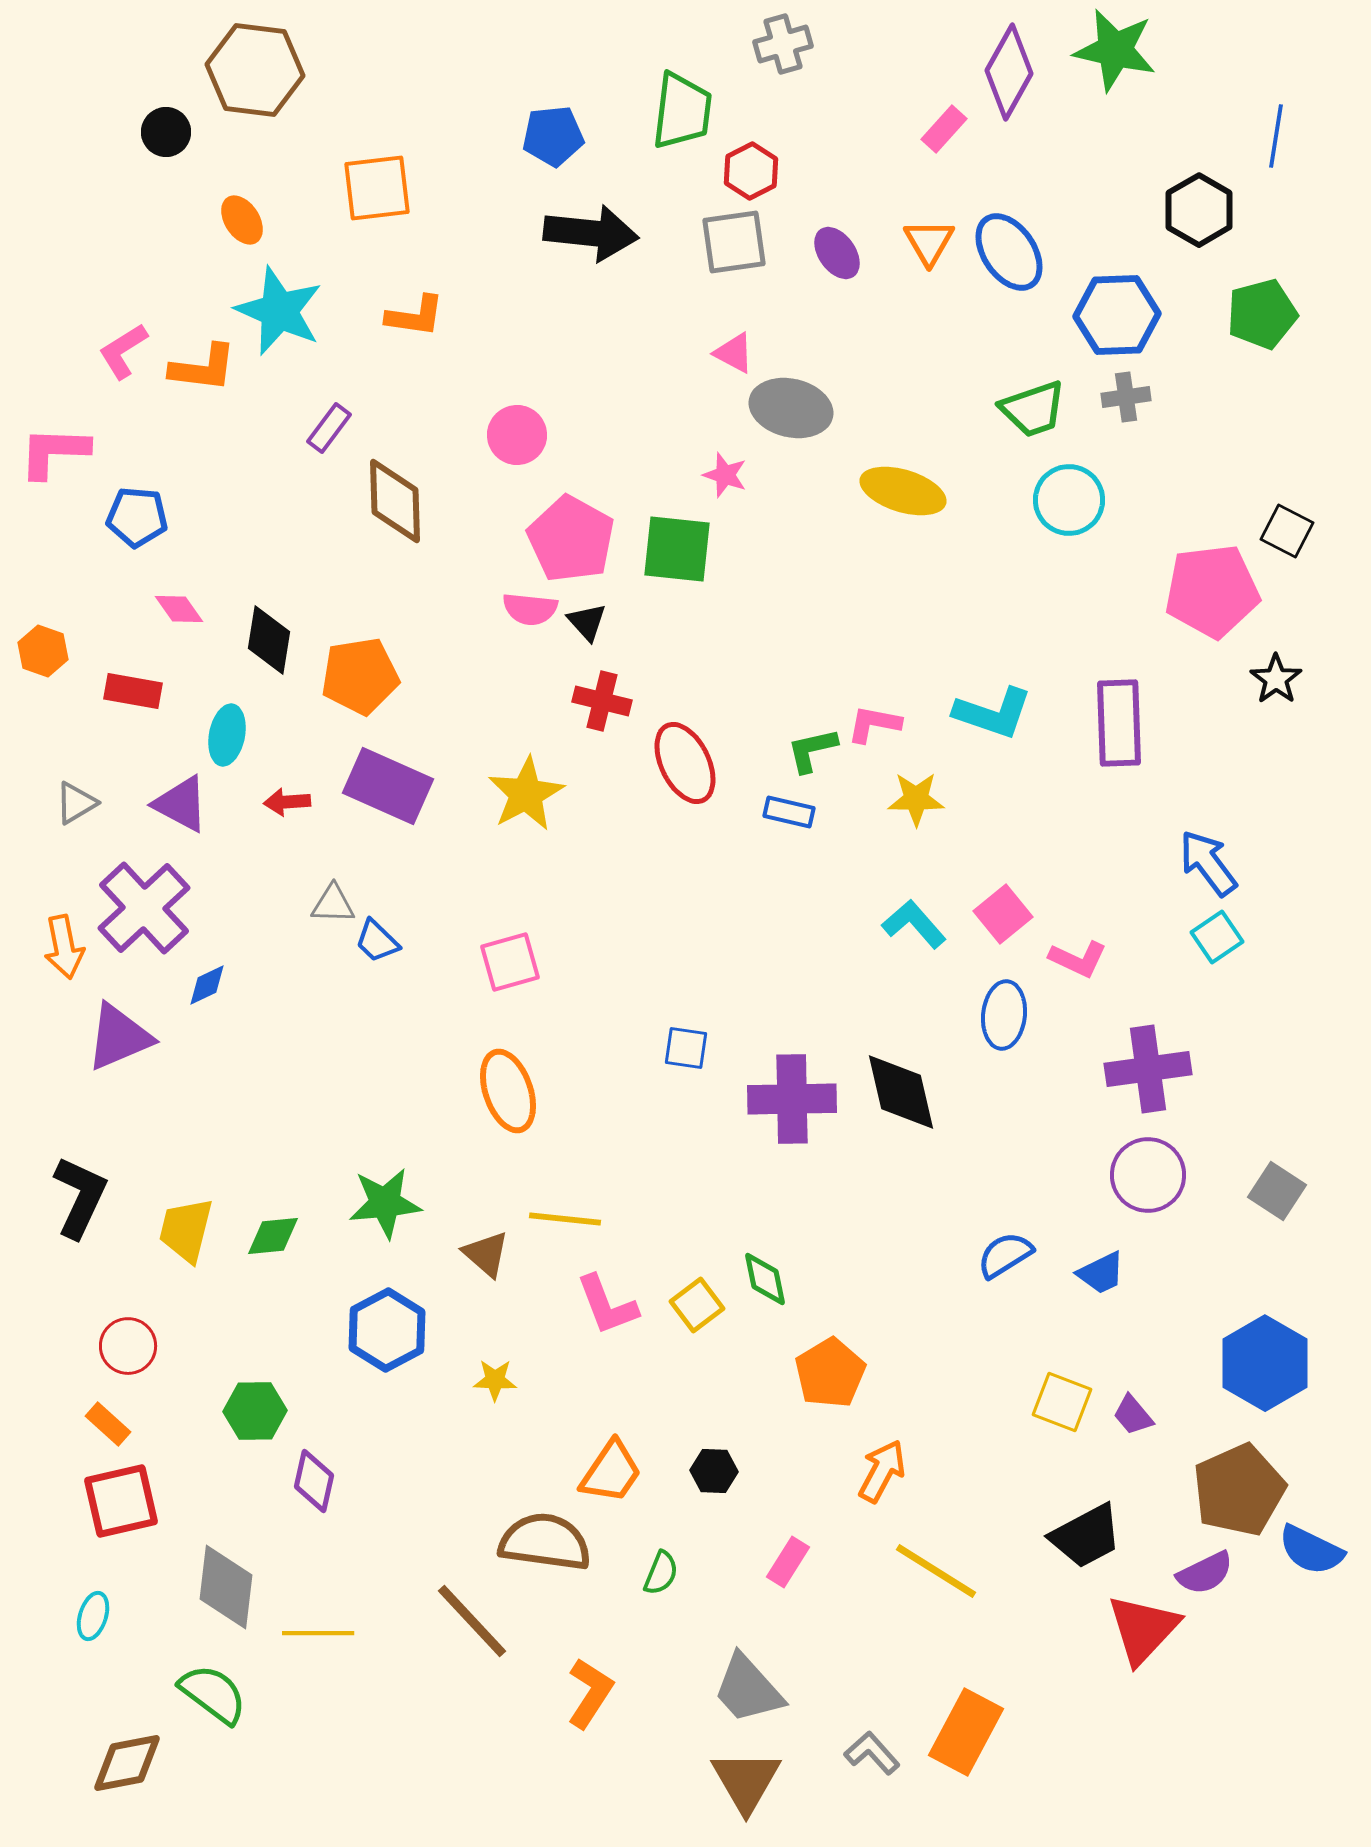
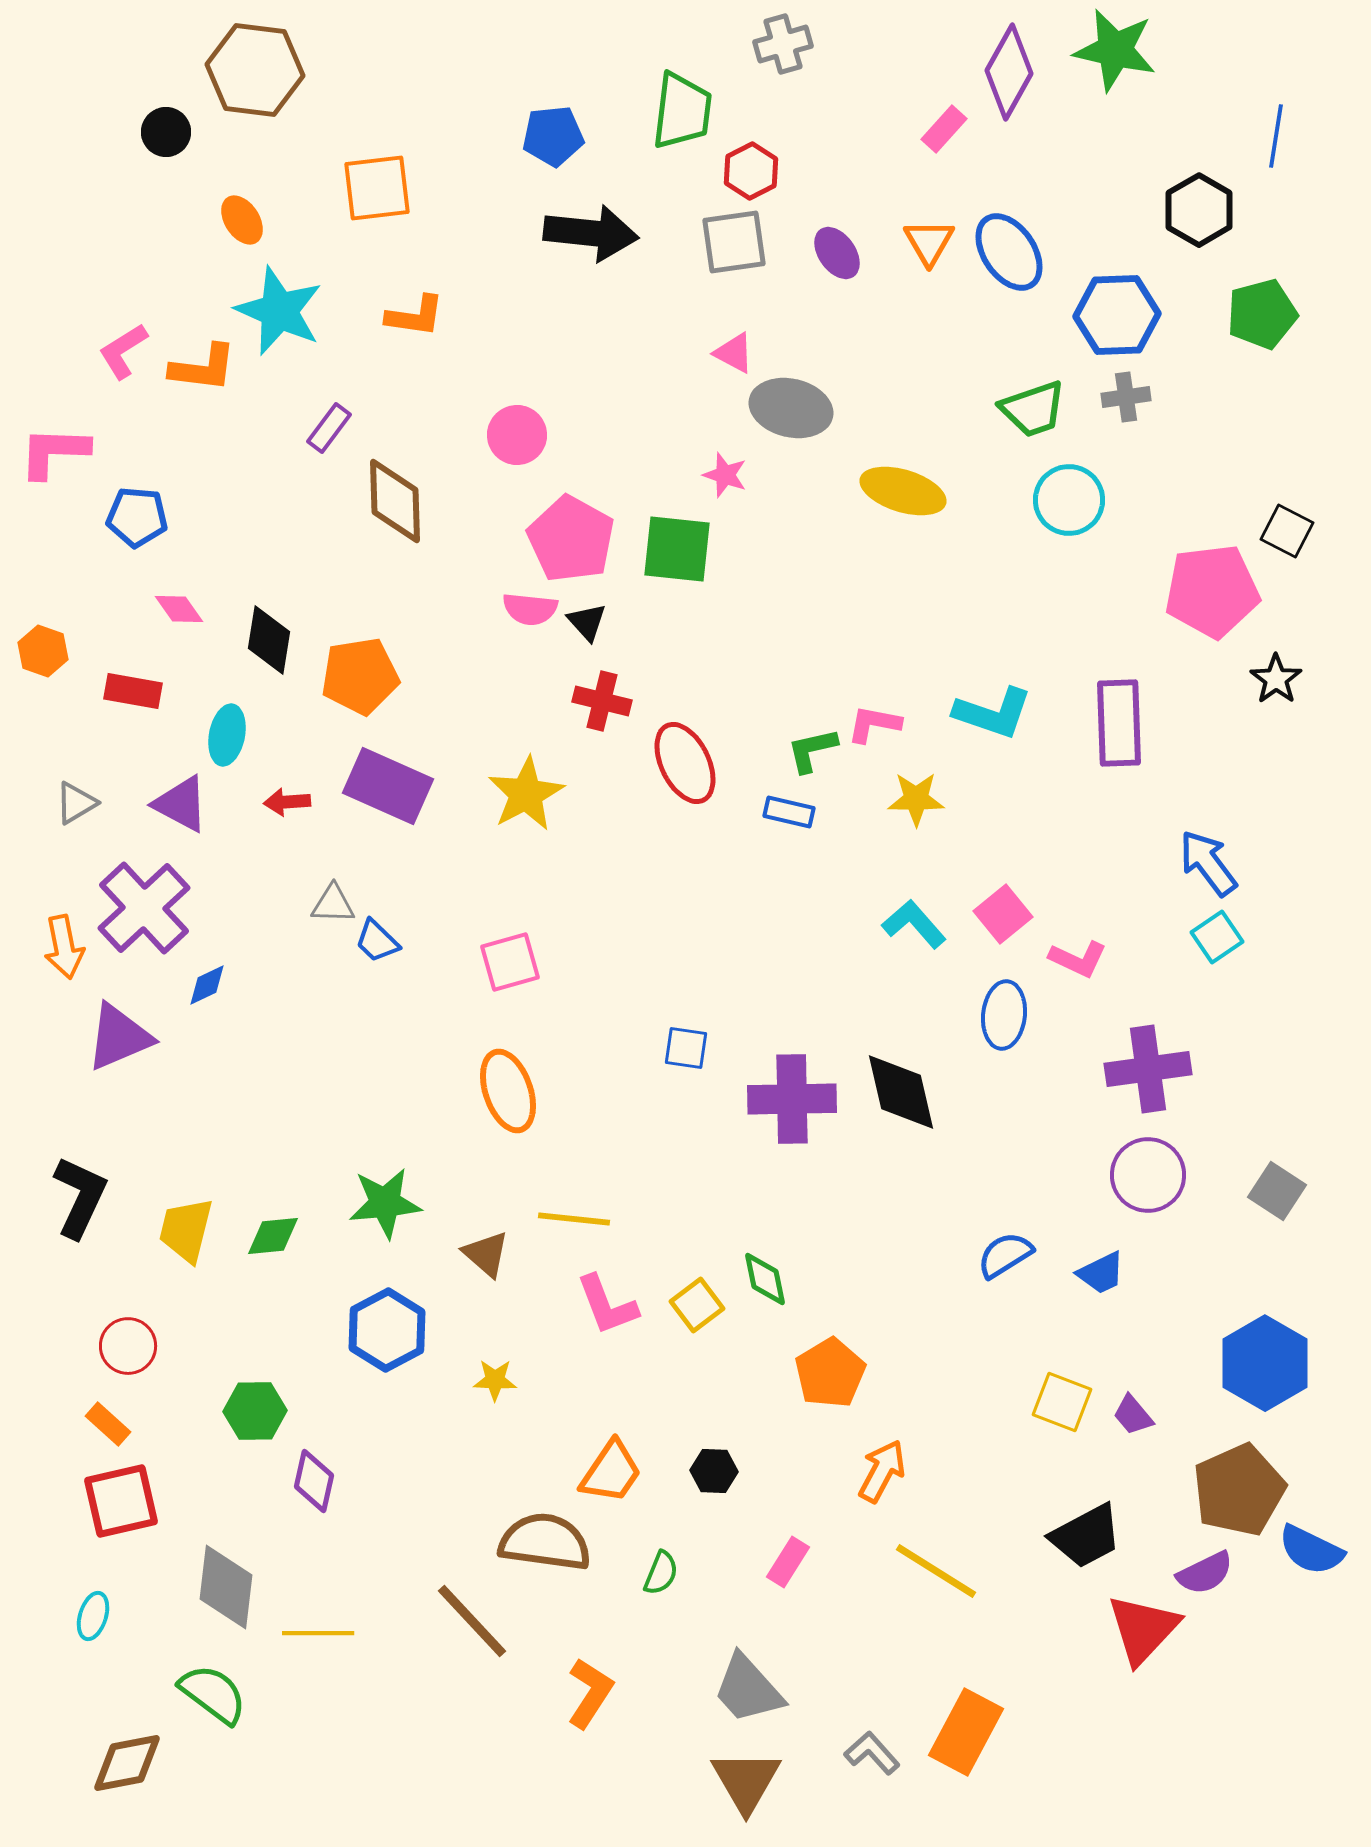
yellow line at (565, 1219): moved 9 px right
